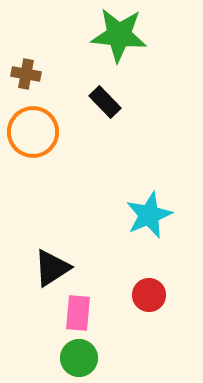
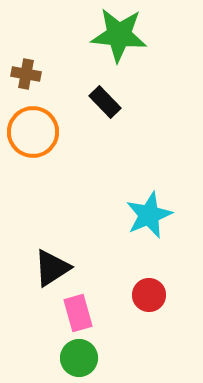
pink rectangle: rotated 21 degrees counterclockwise
